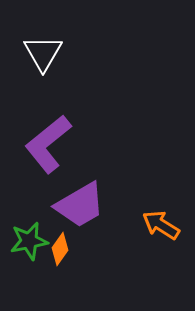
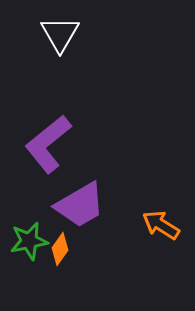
white triangle: moved 17 px right, 19 px up
